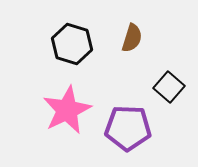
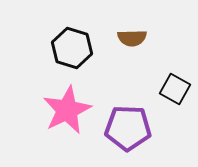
brown semicircle: rotated 72 degrees clockwise
black hexagon: moved 4 px down
black square: moved 6 px right, 2 px down; rotated 12 degrees counterclockwise
